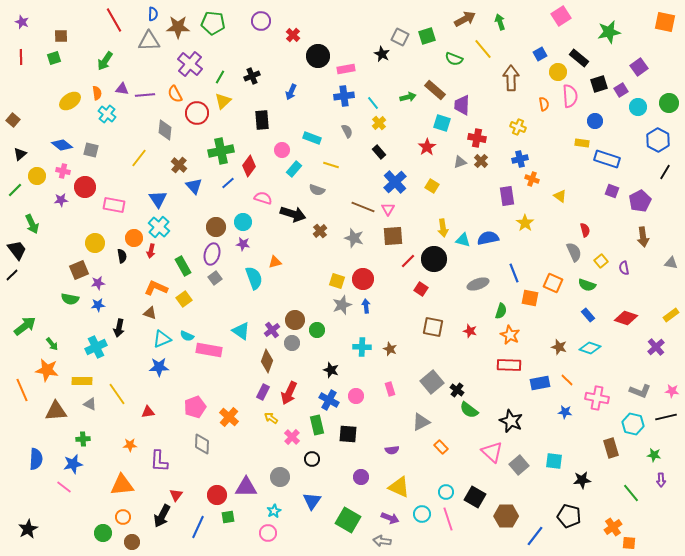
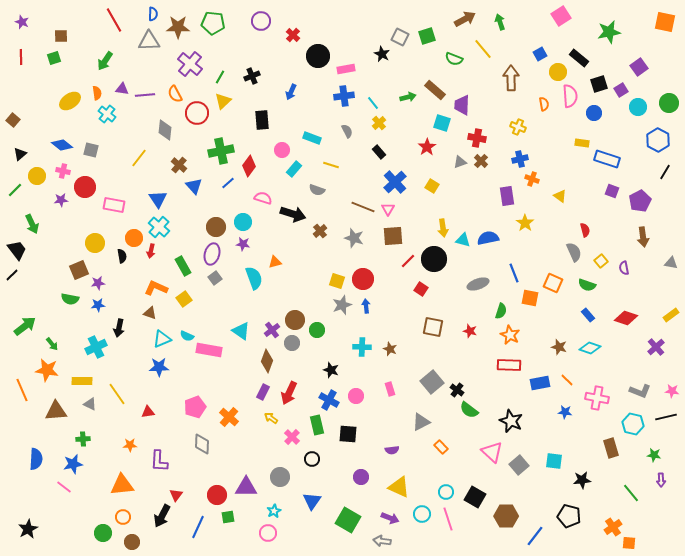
blue circle at (595, 121): moved 1 px left, 8 px up
